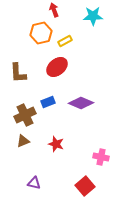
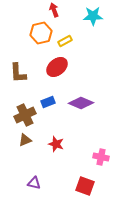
brown triangle: moved 2 px right, 1 px up
red square: rotated 30 degrees counterclockwise
